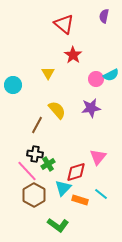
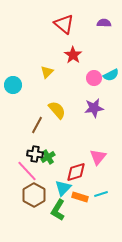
purple semicircle: moved 7 px down; rotated 80 degrees clockwise
yellow triangle: moved 1 px left, 1 px up; rotated 16 degrees clockwise
pink circle: moved 2 px left, 1 px up
purple star: moved 3 px right
green cross: moved 7 px up
cyan line: rotated 56 degrees counterclockwise
orange rectangle: moved 3 px up
green L-shape: moved 15 px up; rotated 85 degrees clockwise
